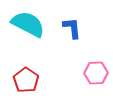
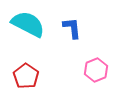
pink hexagon: moved 3 px up; rotated 20 degrees counterclockwise
red pentagon: moved 4 px up
